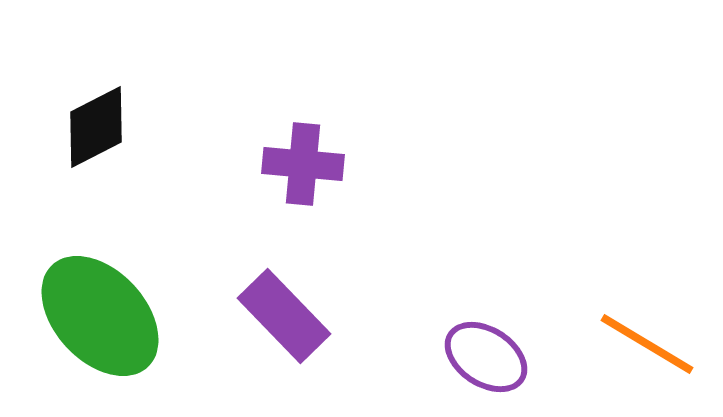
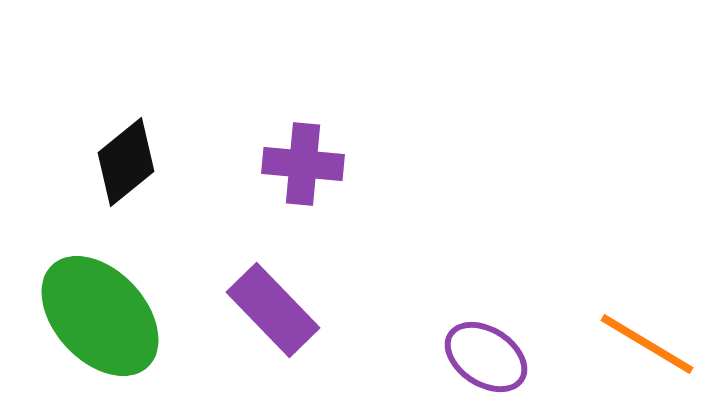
black diamond: moved 30 px right, 35 px down; rotated 12 degrees counterclockwise
purple rectangle: moved 11 px left, 6 px up
